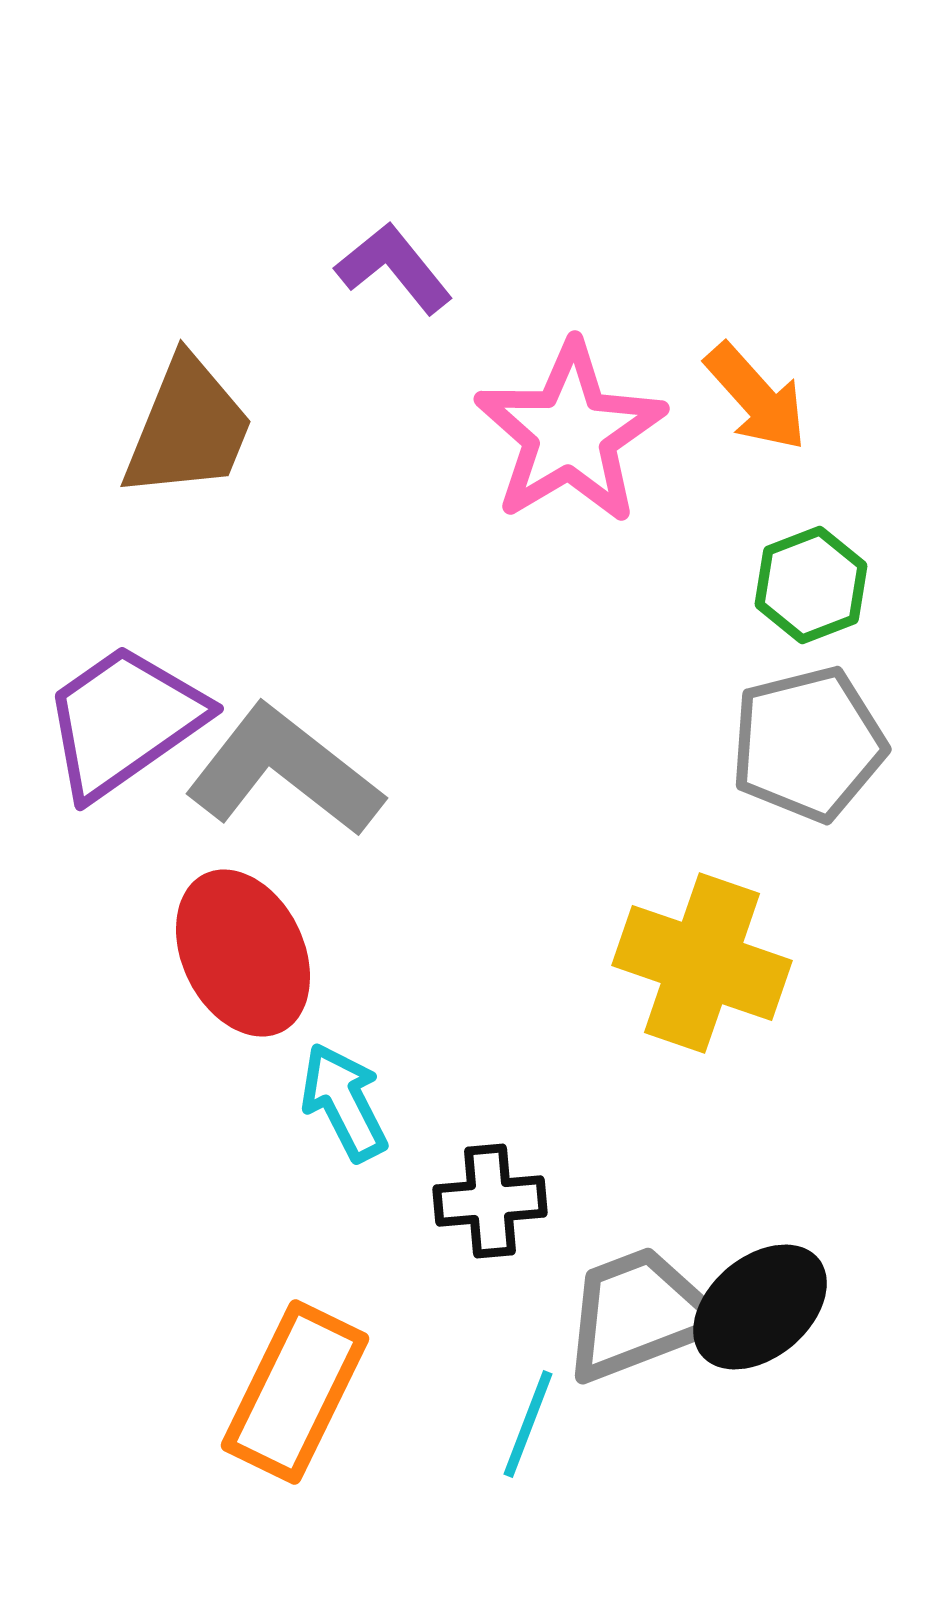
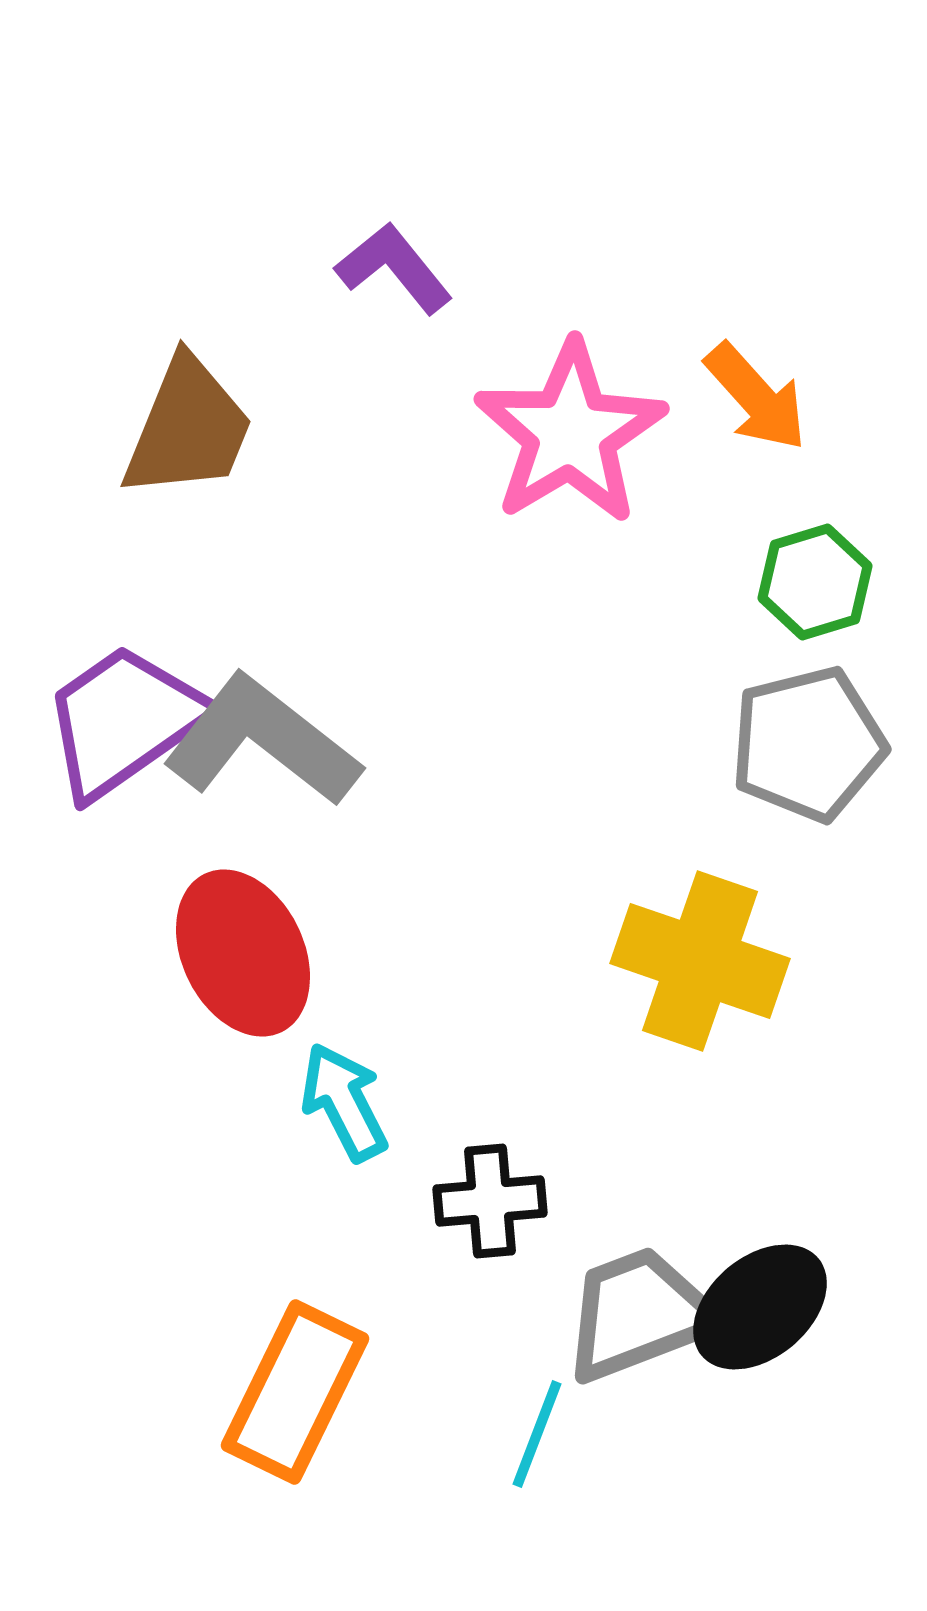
green hexagon: moved 4 px right, 3 px up; rotated 4 degrees clockwise
gray L-shape: moved 22 px left, 30 px up
yellow cross: moved 2 px left, 2 px up
cyan line: moved 9 px right, 10 px down
